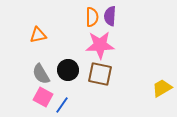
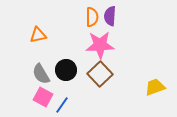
black circle: moved 2 px left
brown square: rotated 35 degrees clockwise
yellow trapezoid: moved 7 px left, 1 px up; rotated 10 degrees clockwise
